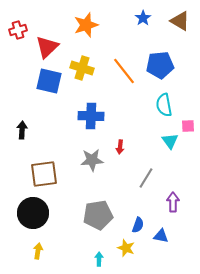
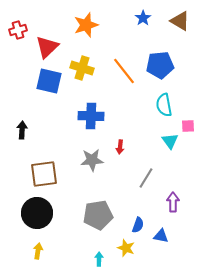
black circle: moved 4 px right
